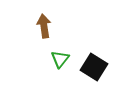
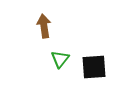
black square: rotated 36 degrees counterclockwise
